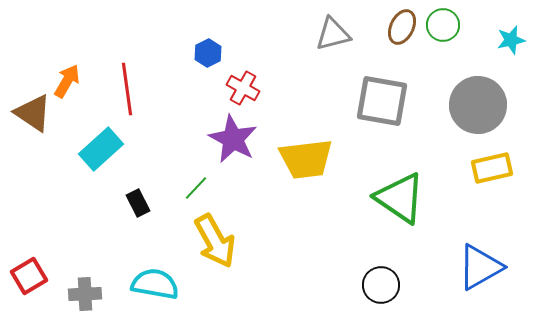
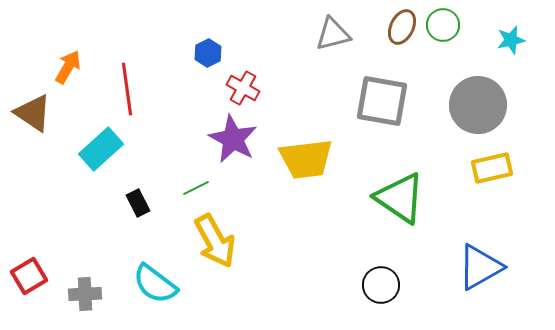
orange arrow: moved 1 px right, 14 px up
green line: rotated 20 degrees clockwise
cyan semicircle: rotated 153 degrees counterclockwise
